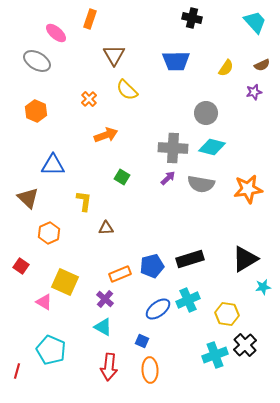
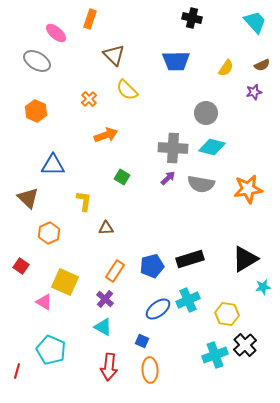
brown triangle at (114, 55): rotated 15 degrees counterclockwise
orange rectangle at (120, 274): moved 5 px left, 3 px up; rotated 35 degrees counterclockwise
